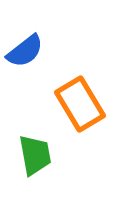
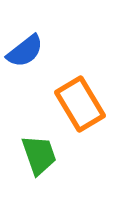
green trapezoid: moved 4 px right; rotated 9 degrees counterclockwise
